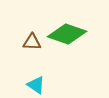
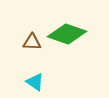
cyan triangle: moved 1 px left, 3 px up
